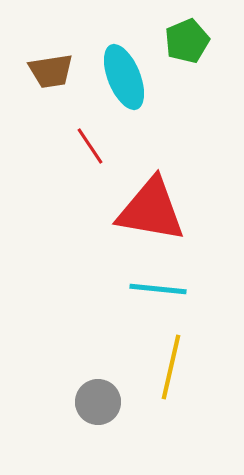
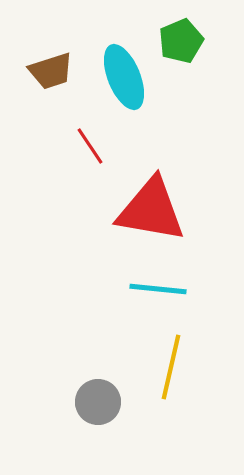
green pentagon: moved 6 px left
brown trapezoid: rotated 9 degrees counterclockwise
